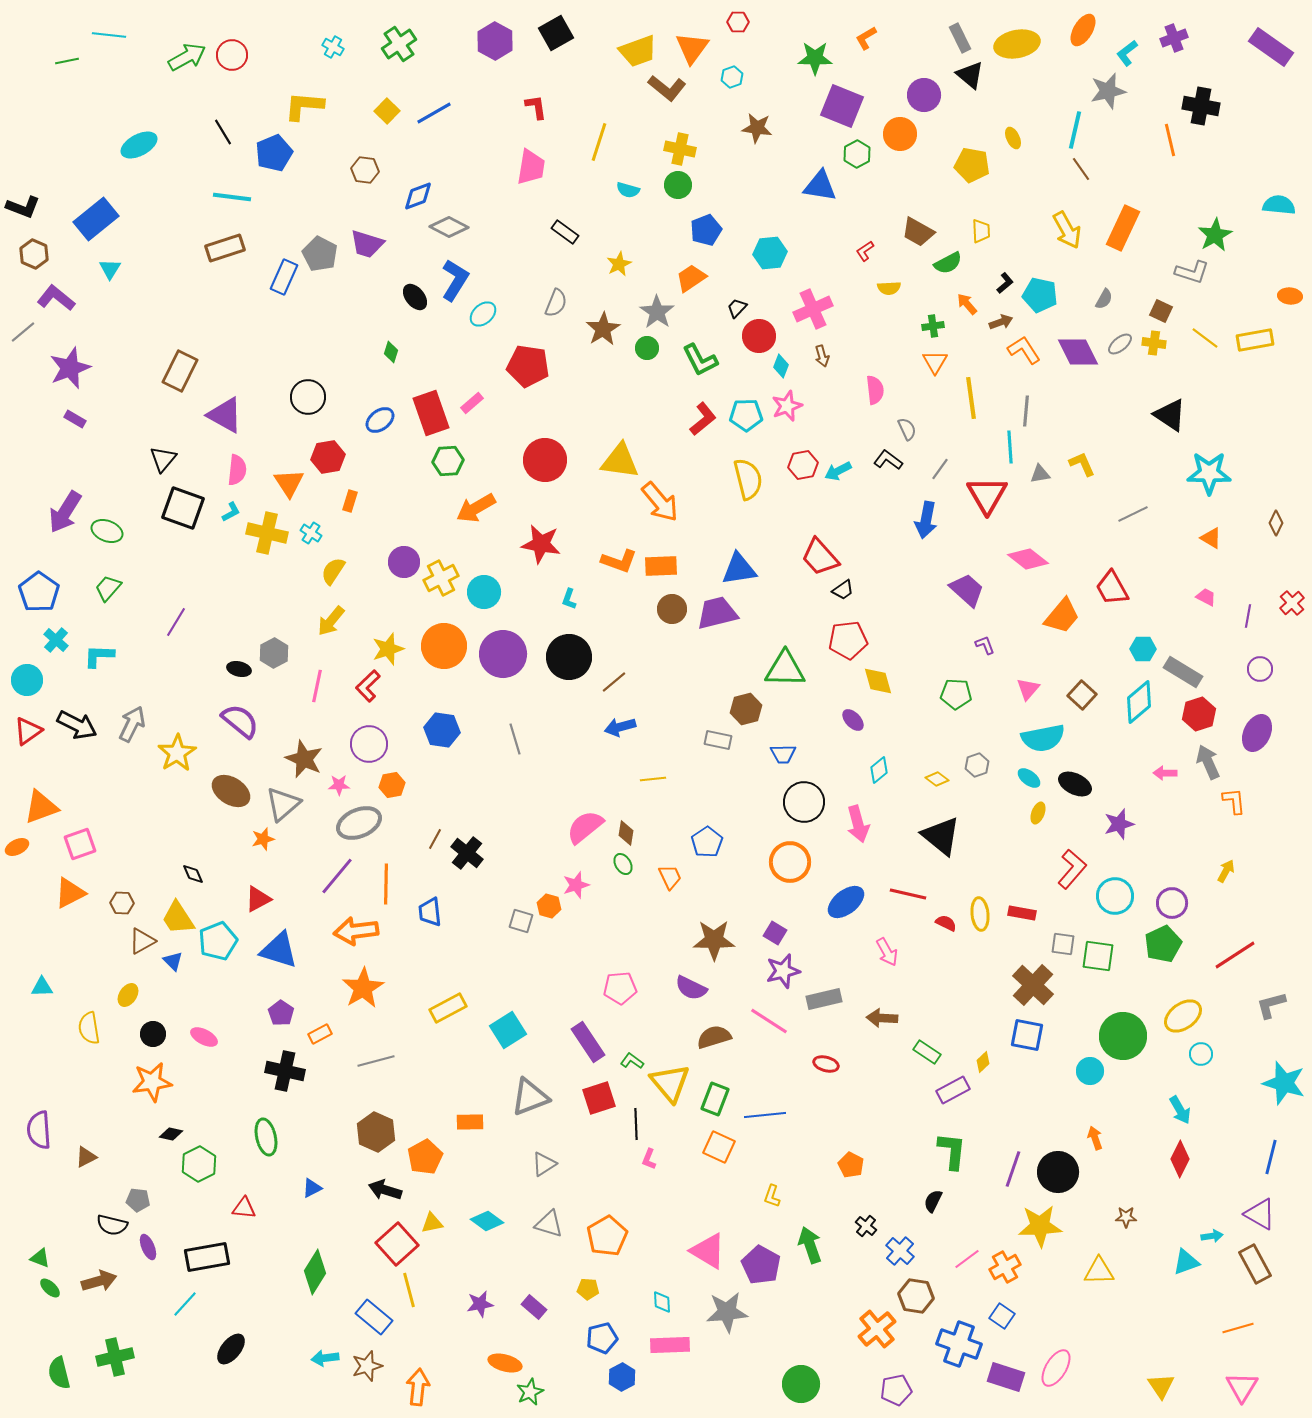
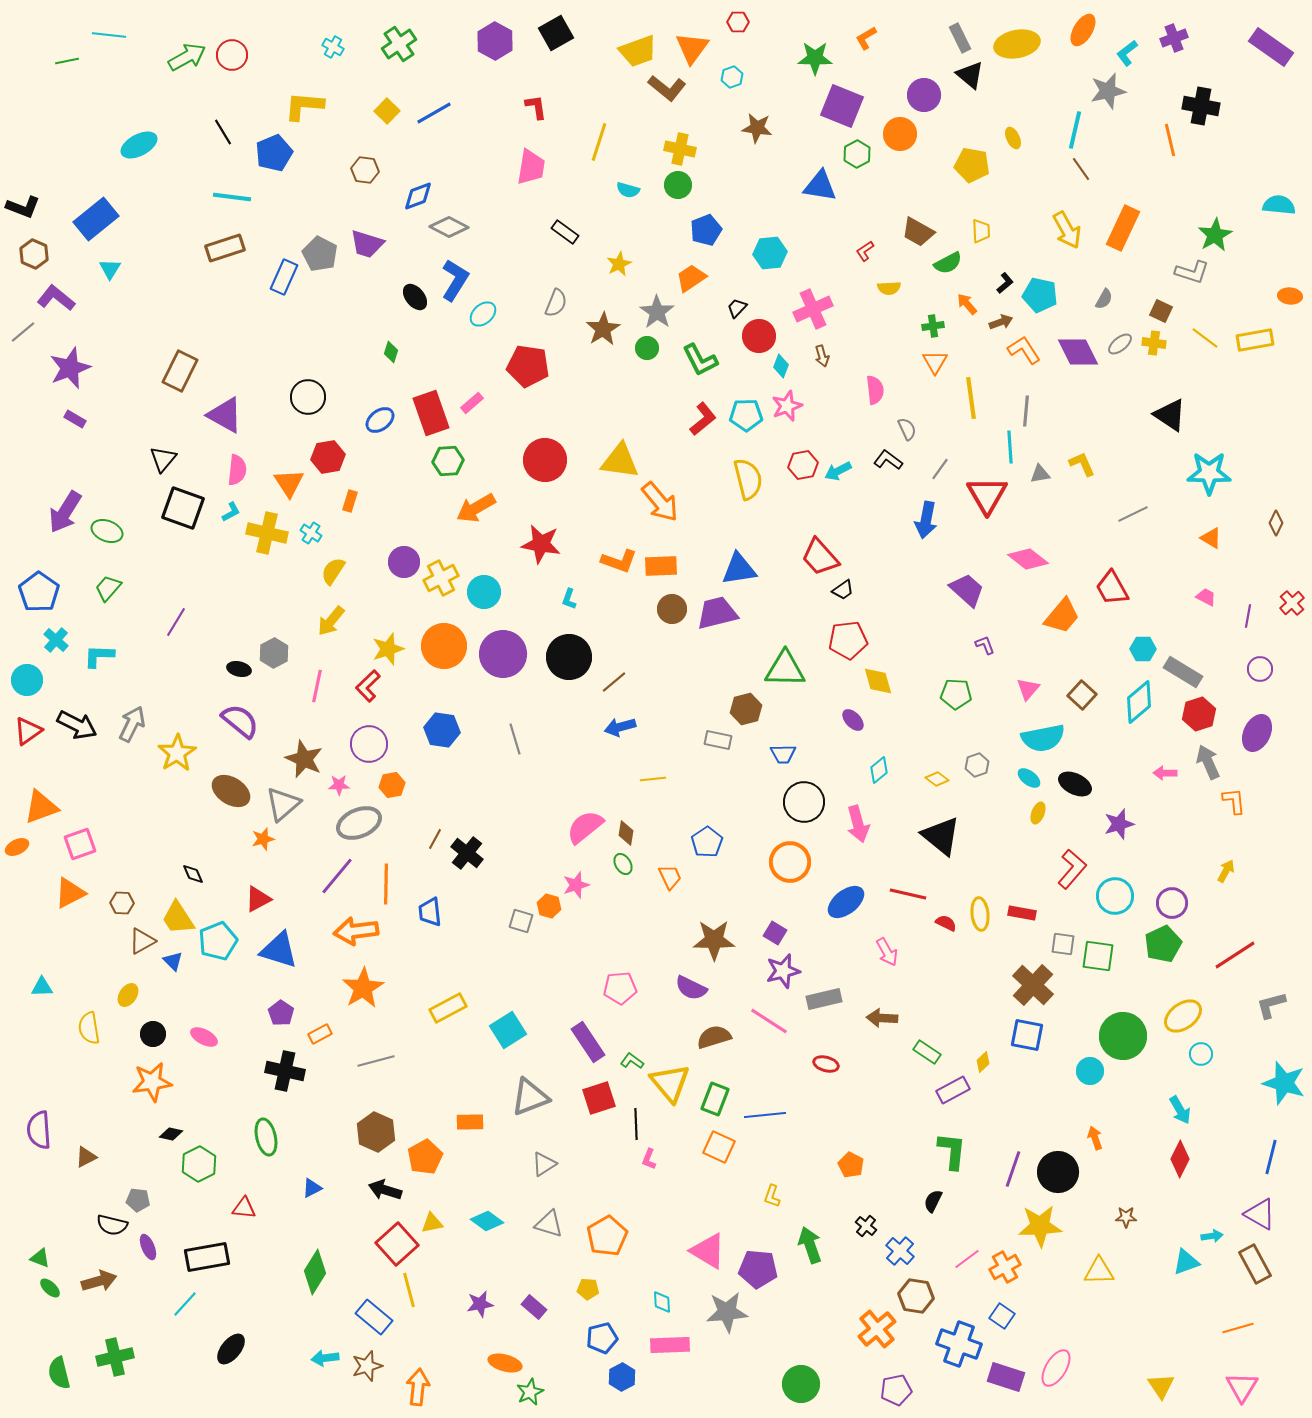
purple pentagon at (761, 1265): moved 3 px left, 4 px down; rotated 24 degrees counterclockwise
